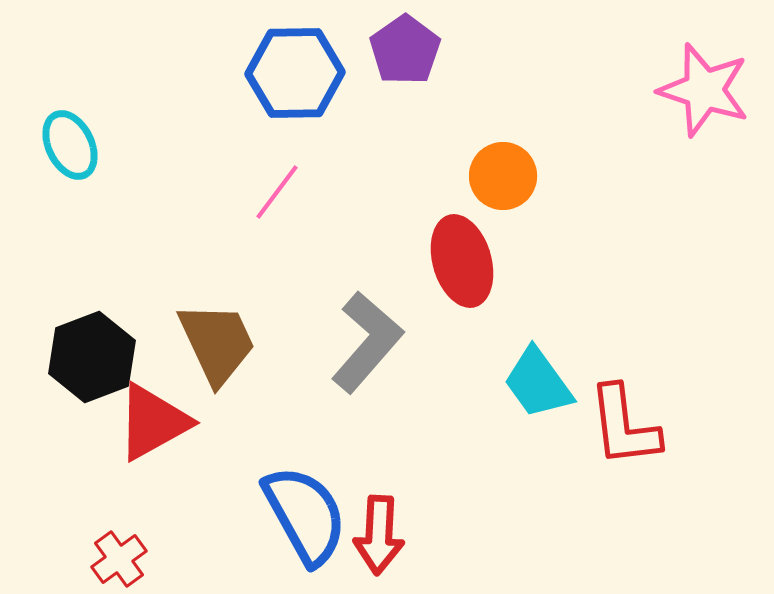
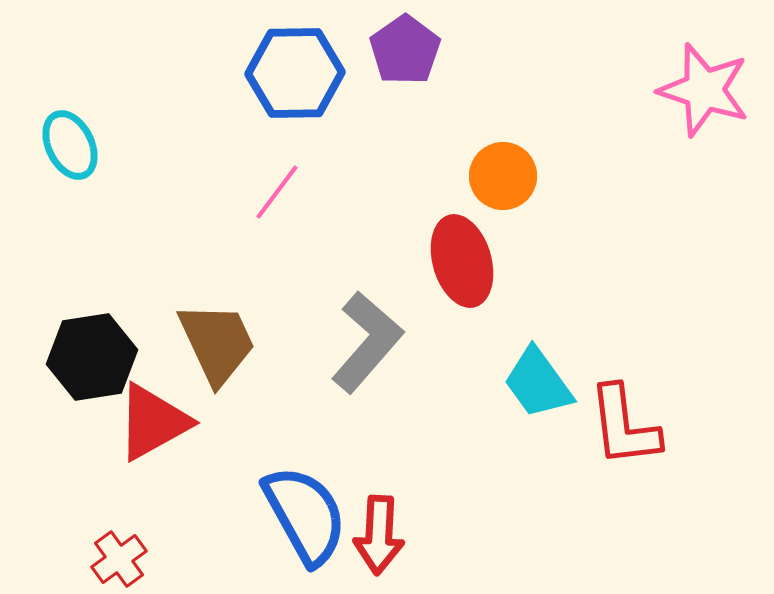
black hexagon: rotated 12 degrees clockwise
